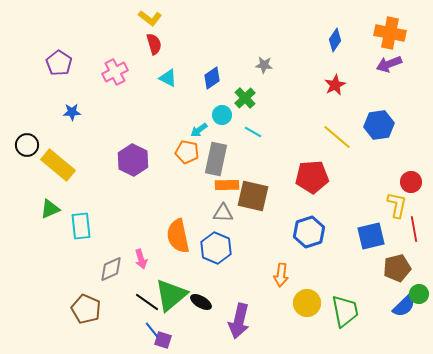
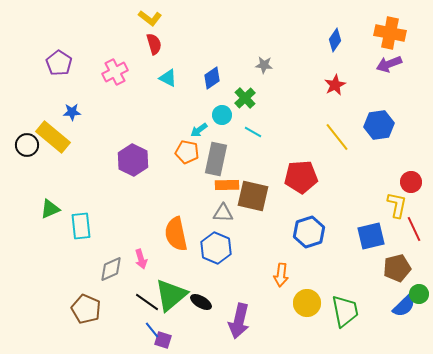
yellow line at (337, 137): rotated 12 degrees clockwise
yellow rectangle at (58, 165): moved 5 px left, 28 px up
red pentagon at (312, 177): moved 11 px left
red line at (414, 229): rotated 15 degrees counterclockwise
orange semicircle at (178, 236): moved 2 px left, 2 px up
